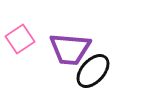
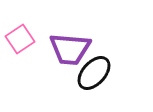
black ellipse: moved 1 px right, 2 px down
